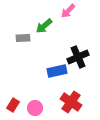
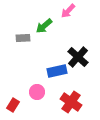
black cross: rotated 25 degrees counterclockwise
pink circle: moved 2 px right, 16 px up
